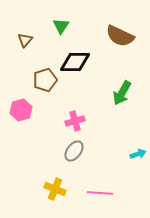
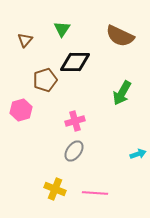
green triangle: moved 1 px right, 3 px down
pink line: moved 5 px left
